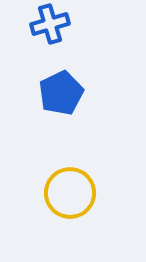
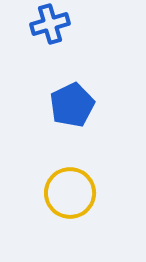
blue pentagon: moved 11 px right, 12 px down
